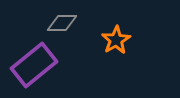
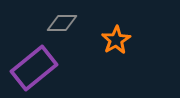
purple rectangle: moved 3 px down
